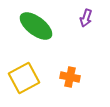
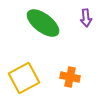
purple arrow: rotated 24 degrees counterclockwise
green ellipse: moved 7 px right, 3 px up
